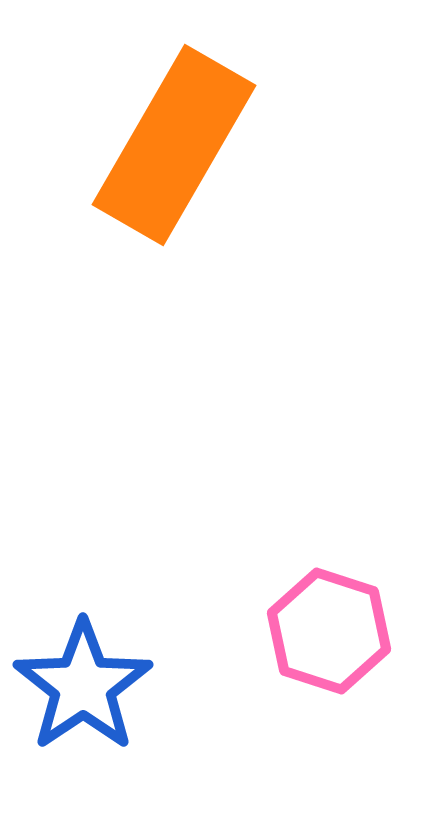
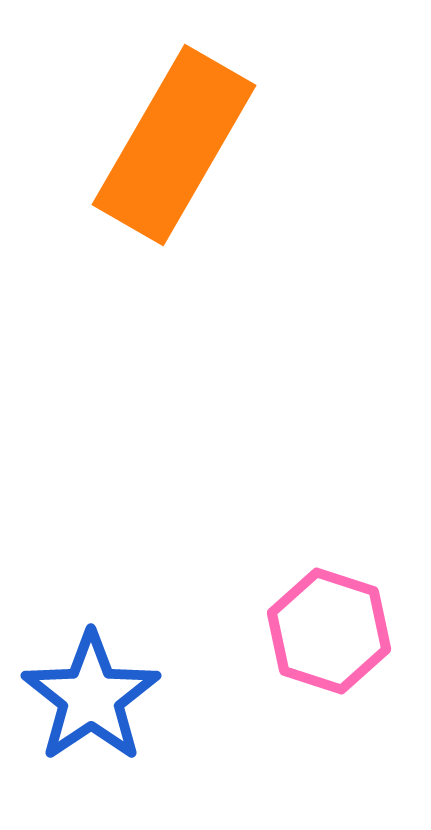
blue star: moved 8 px right, 11 px down
